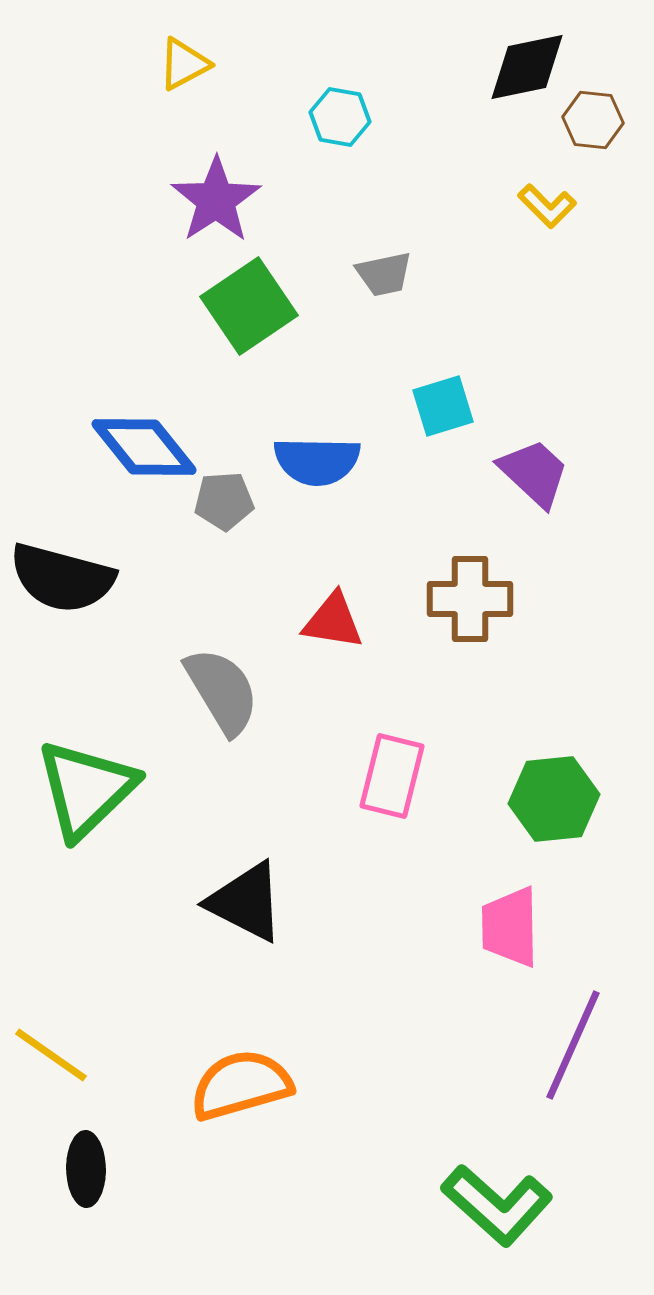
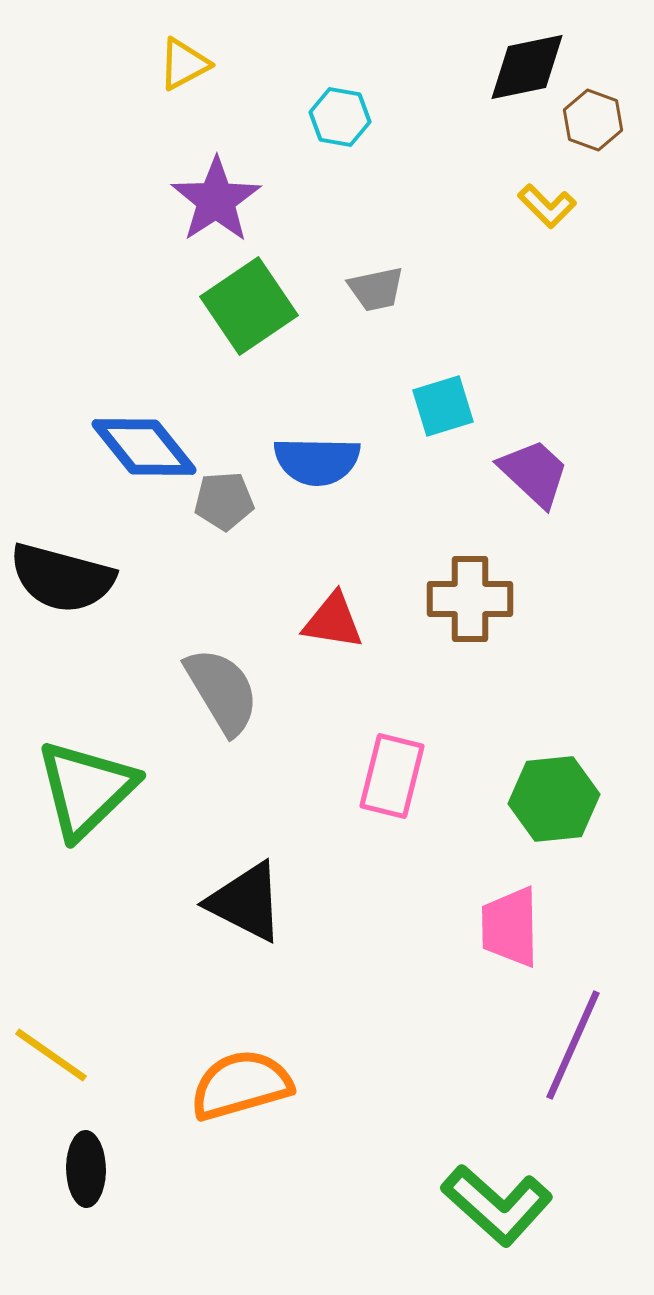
brown hexagon: rotated 14 degrees clockwise
gray trapezoid: moved 8 px left, 15 px down
